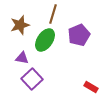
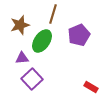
green ellipse: moved 3 px left, 1 px down
purple triangle: rotated 16 degrees counterclockwise
